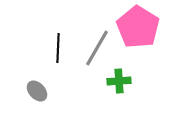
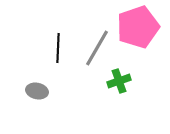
pink pentagon: rotated 21 degrees clockwise
green cross: rotated 15 degrees counterclockwise
gray ellipse: rotated 35 degrees counterclockwise
